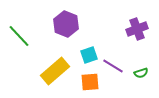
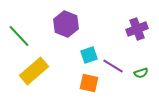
yellow rectangle: moved 21 px left
orange square: moved 1 px left, 1 px down; rotated 18 degrees clockwise
